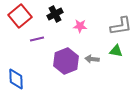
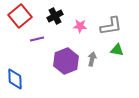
black cross: moved 2 px down
gray L-shape: moved 10 px left
green triangle: moved 1 px right, 1 px up
gray arrow: rotated 96 degrees clockwise
blue diamond: moved 1 px left
